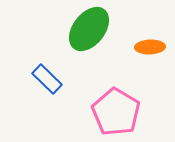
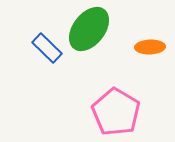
blue rectangle: moved 31 px up
